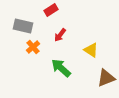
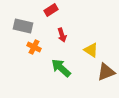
red arrow: moved 2 px right; rotated 56 degrees counterclockwise
orange cross: moved 1 px right; rotated 24 degrees counterclockwise
brown triangle: moved 6 px up
